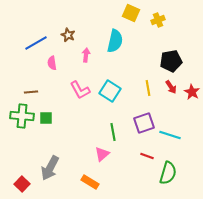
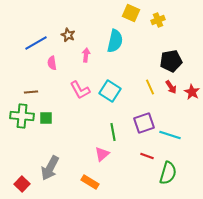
yellow line: moved 2 px right, 1 px up; rotated 14 degrees counterclockwise
